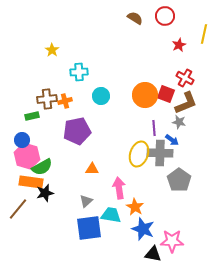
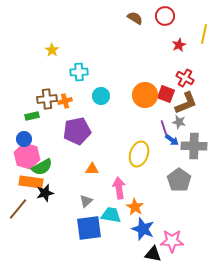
purple line: moved 10 px right; rotated 14 degrees counterclockwise
blue circle: moved 2 px right, 1 px up
gray cross: moved 34 px right, 7 px up
